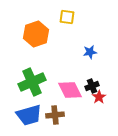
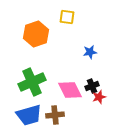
red star: rotated 16 degrees clockwise
